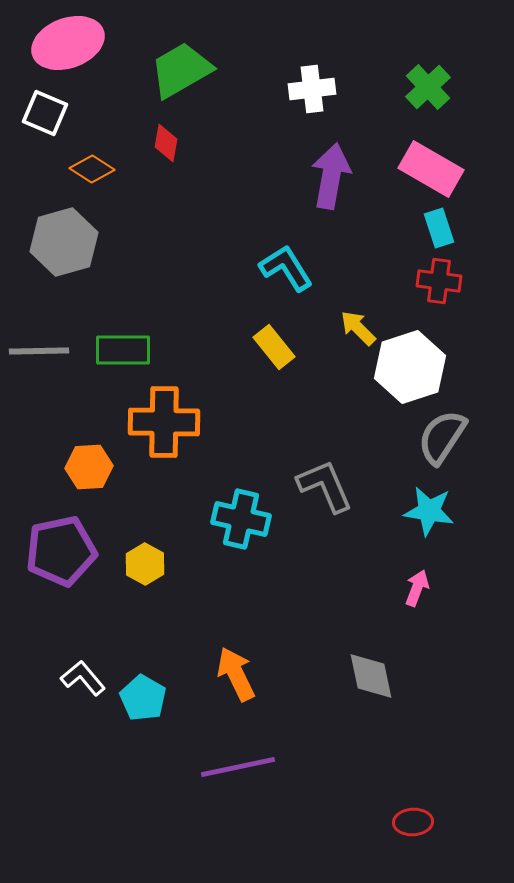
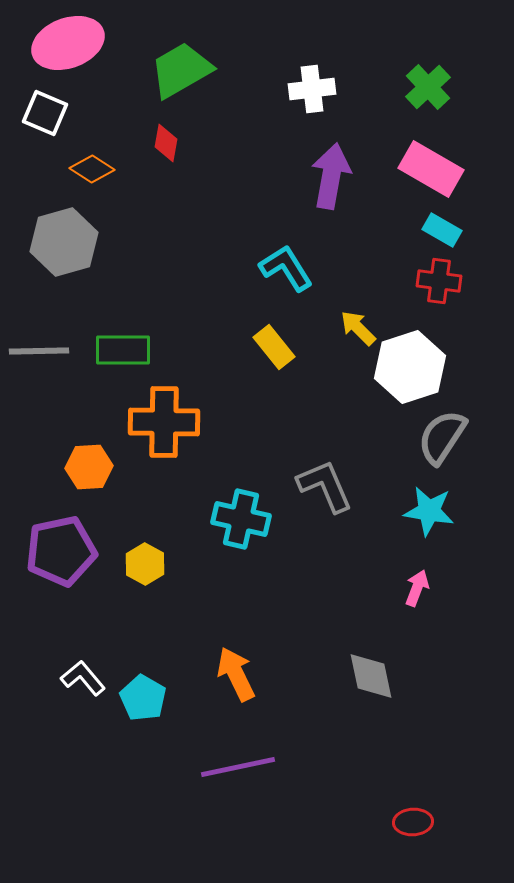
cyan rectangle: moved 3 px right, 2 px down; rotated 42 degrees counterclockwise
